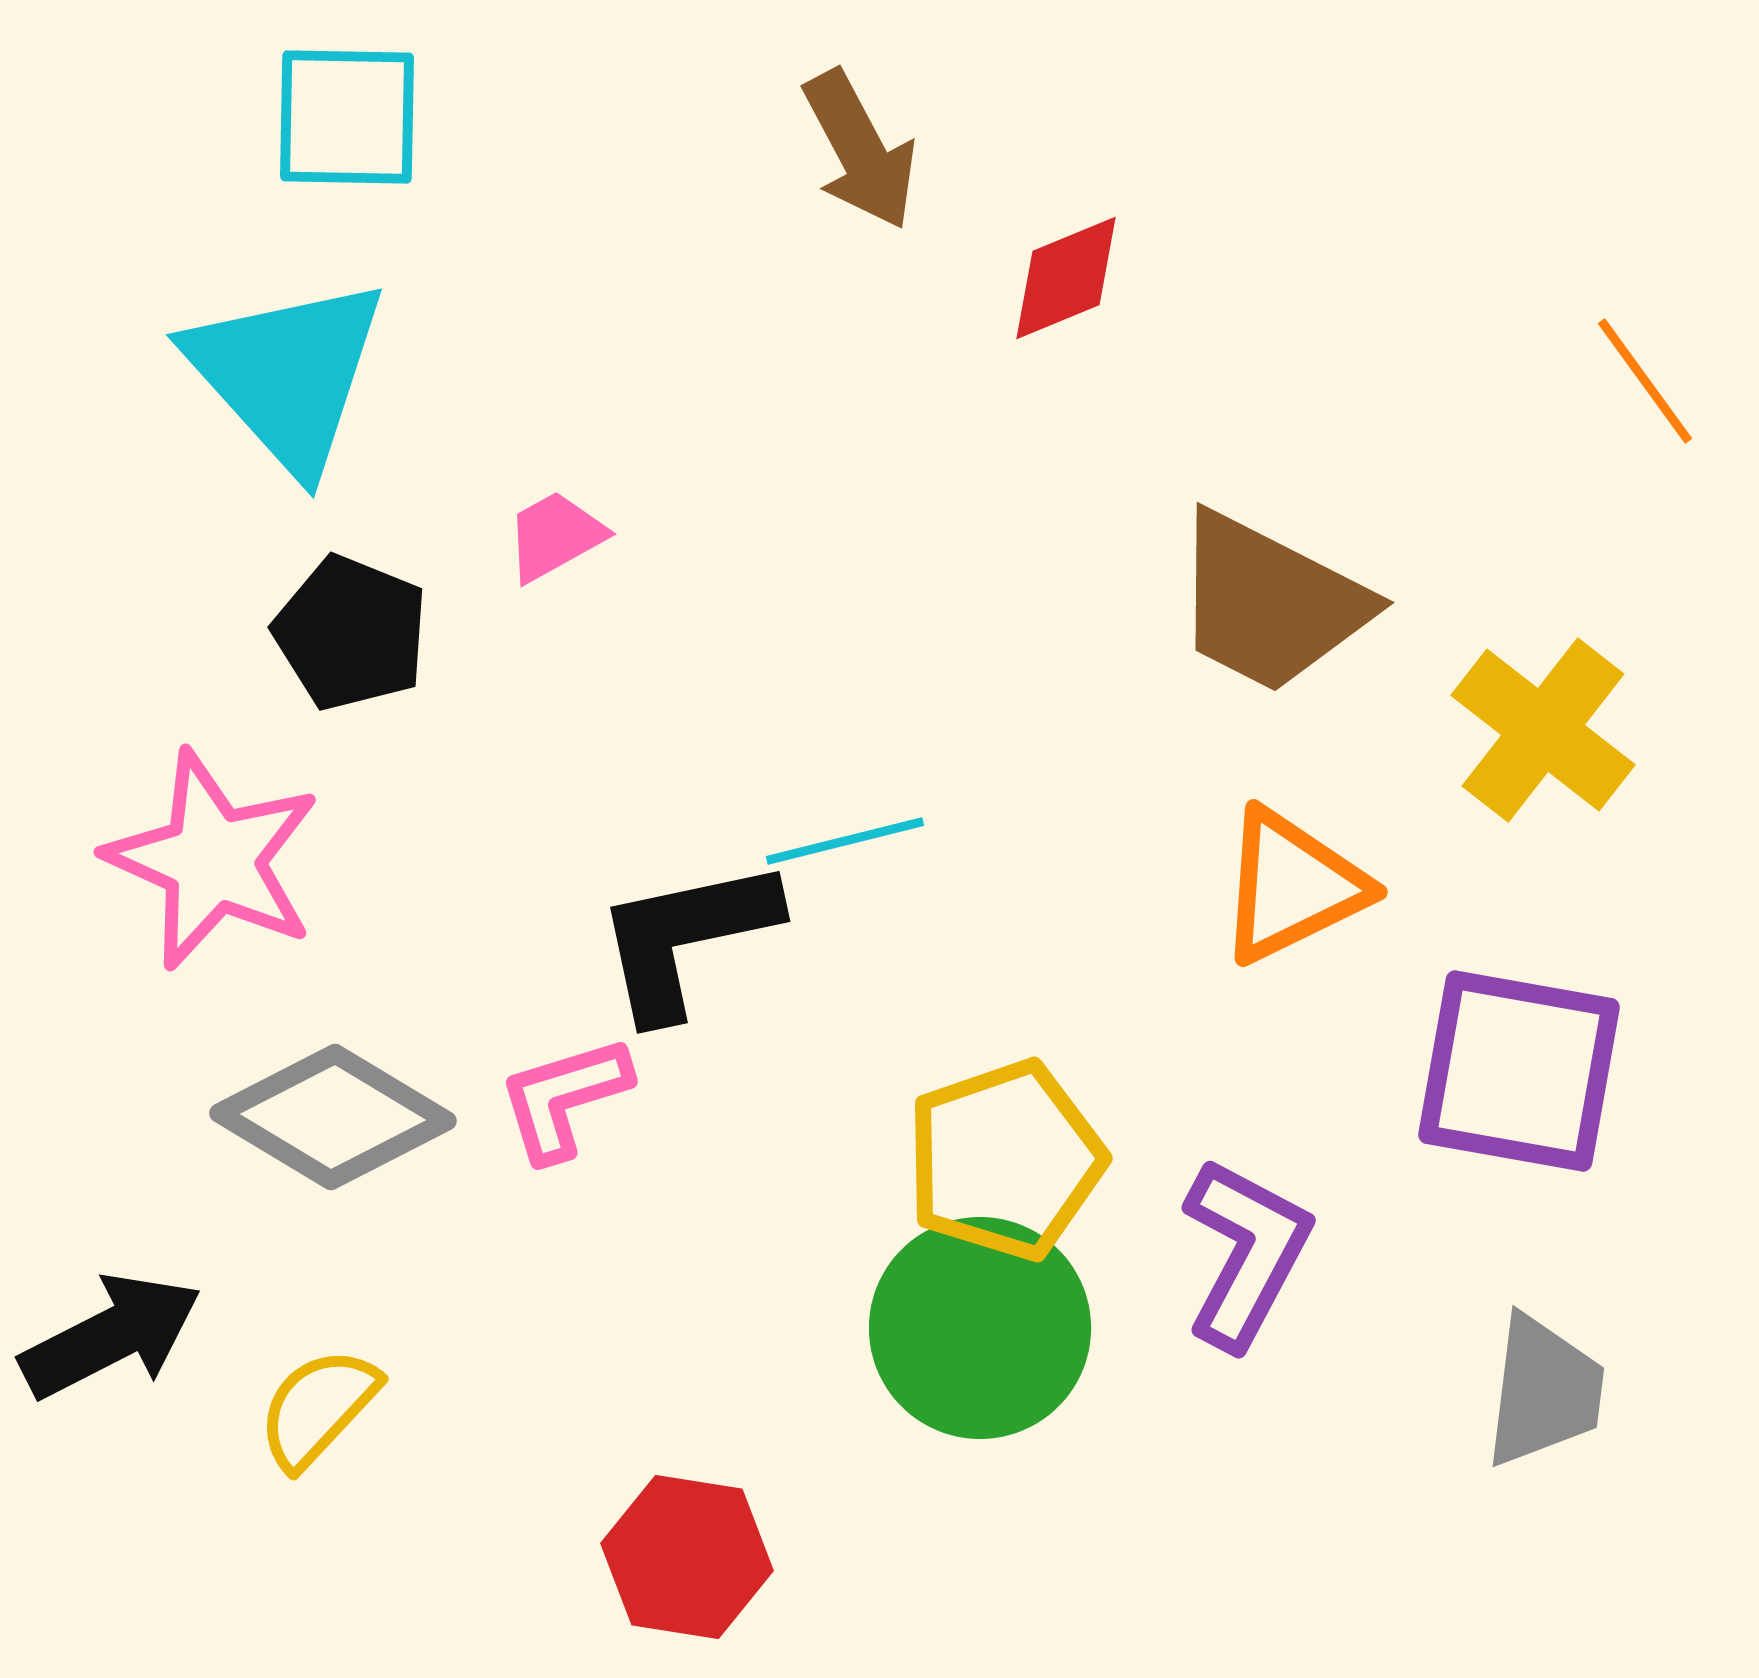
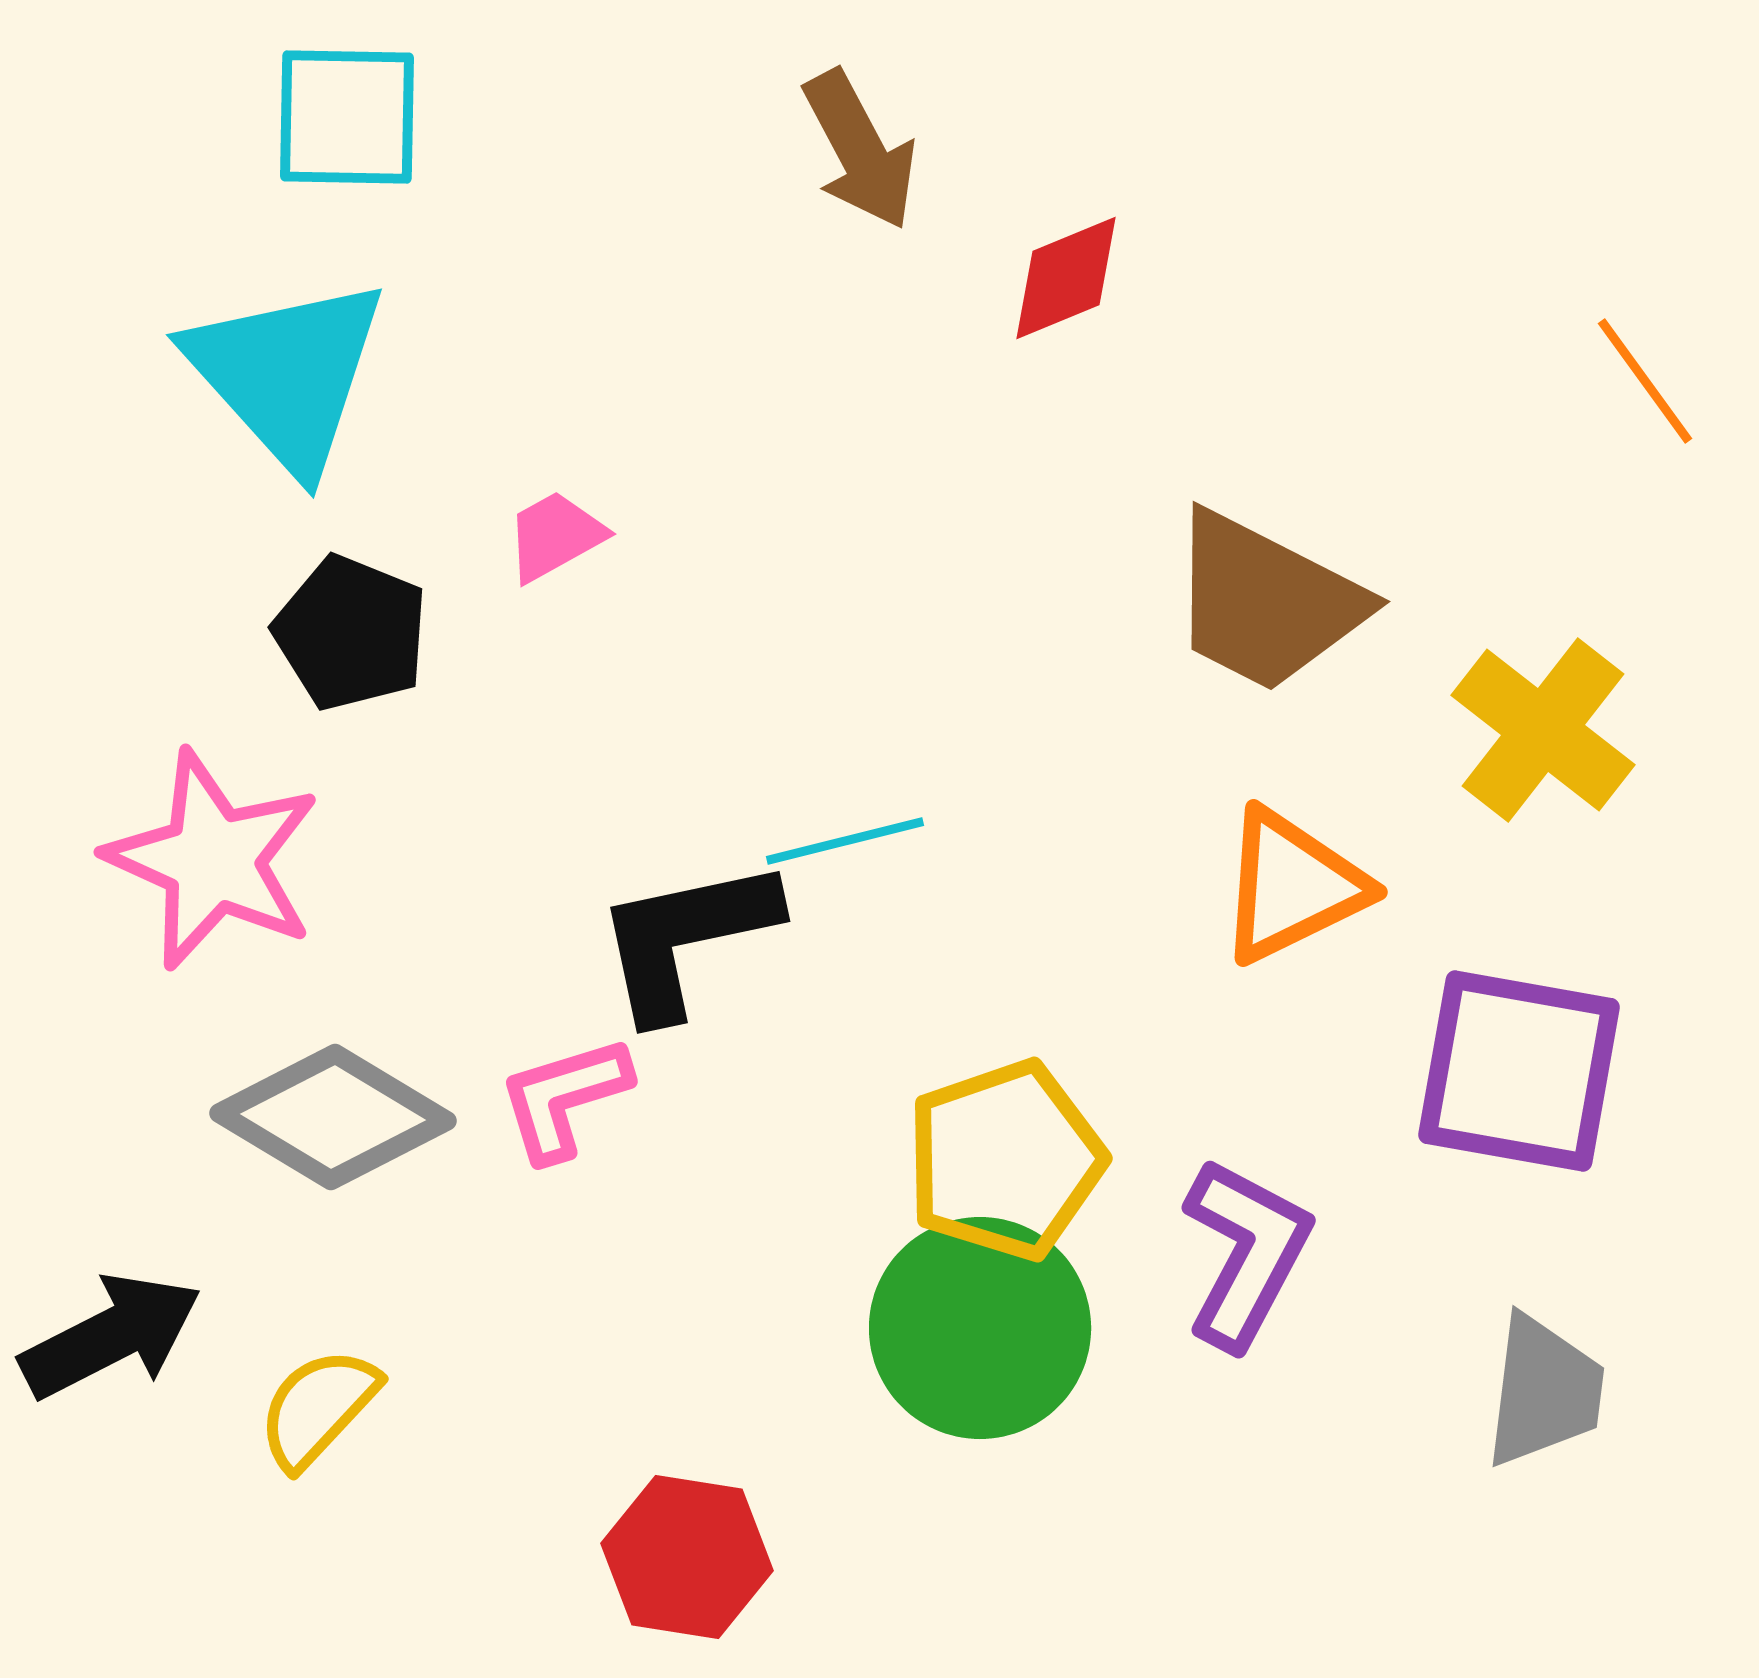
brown trapezoid: moved 4 px left, 1 px up
